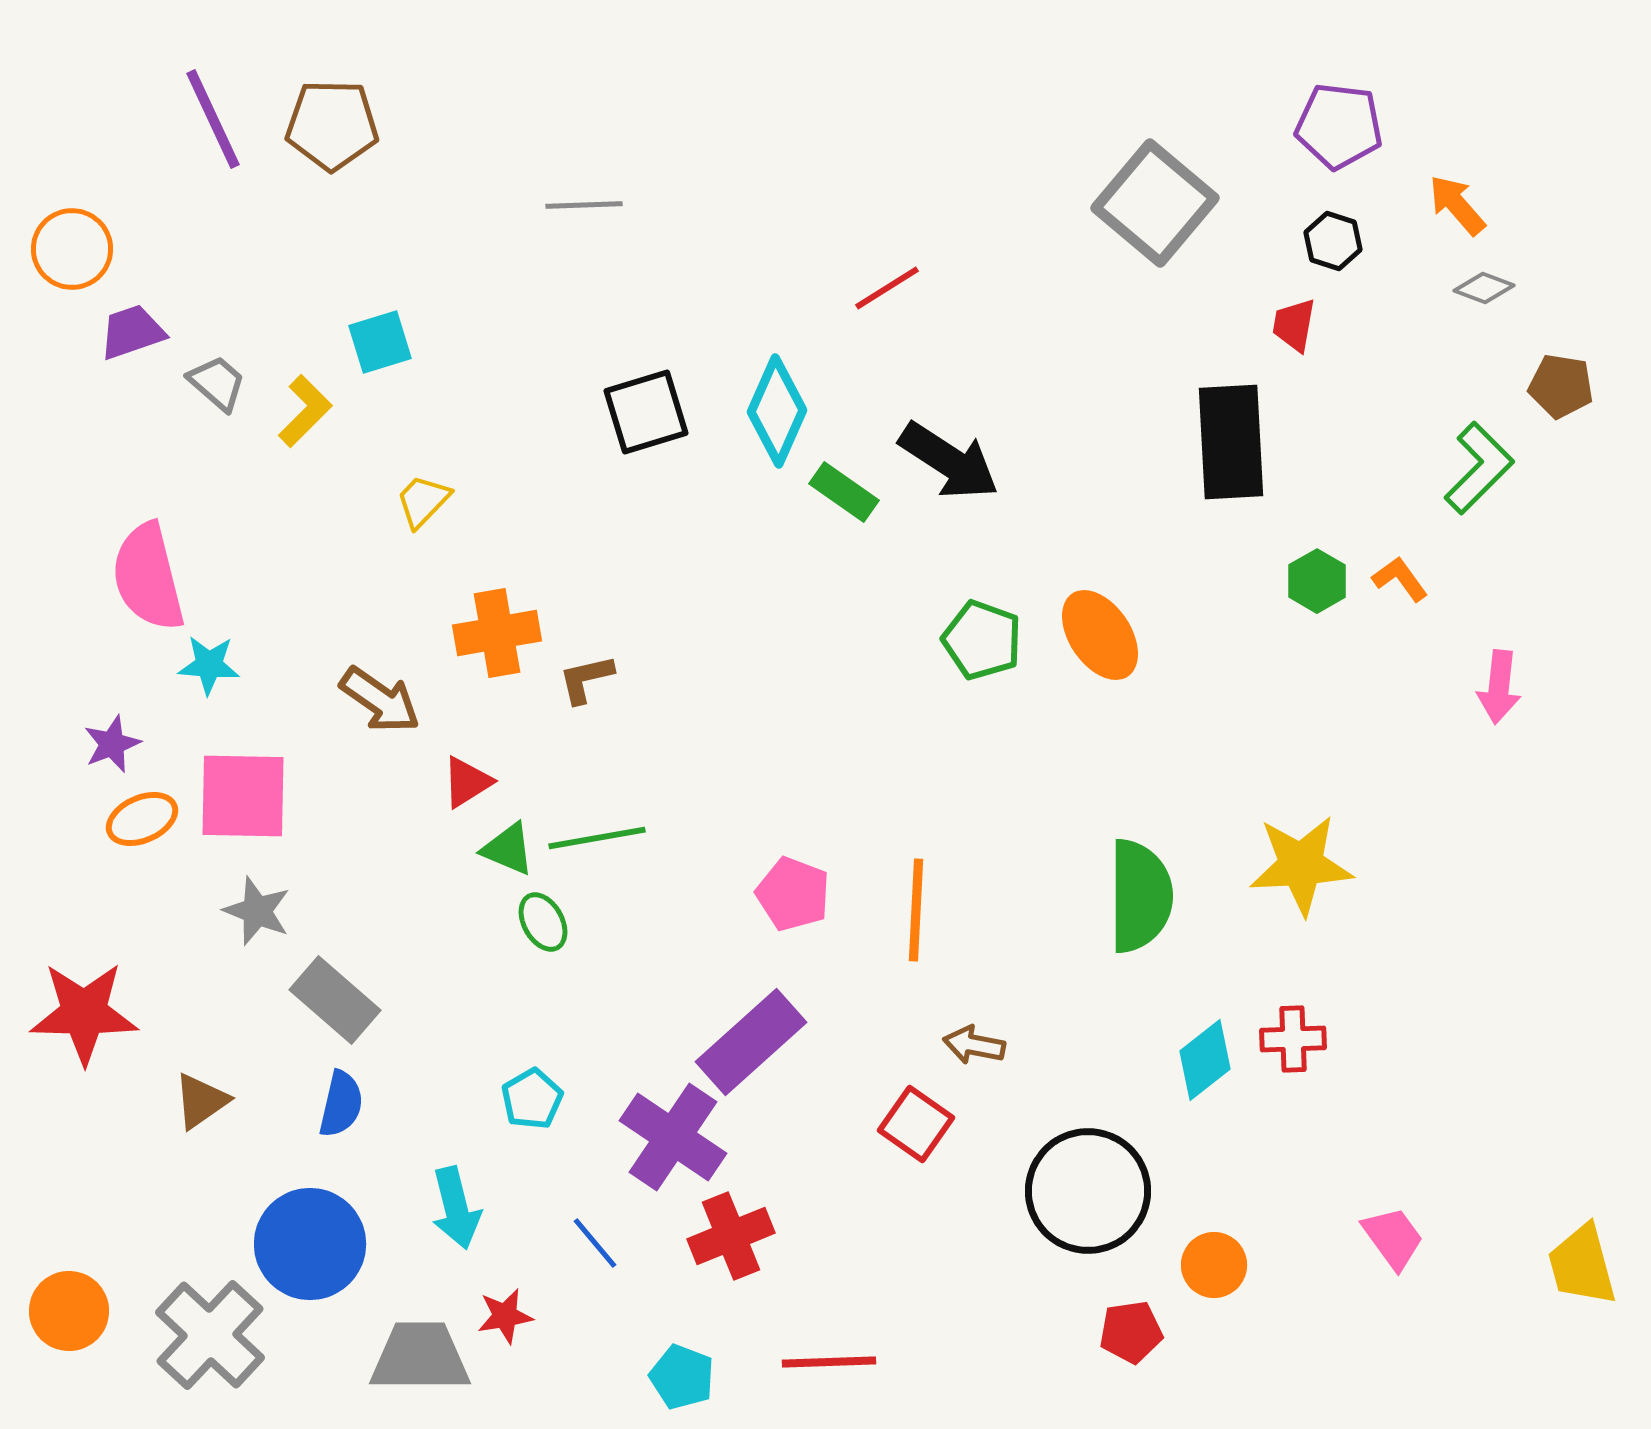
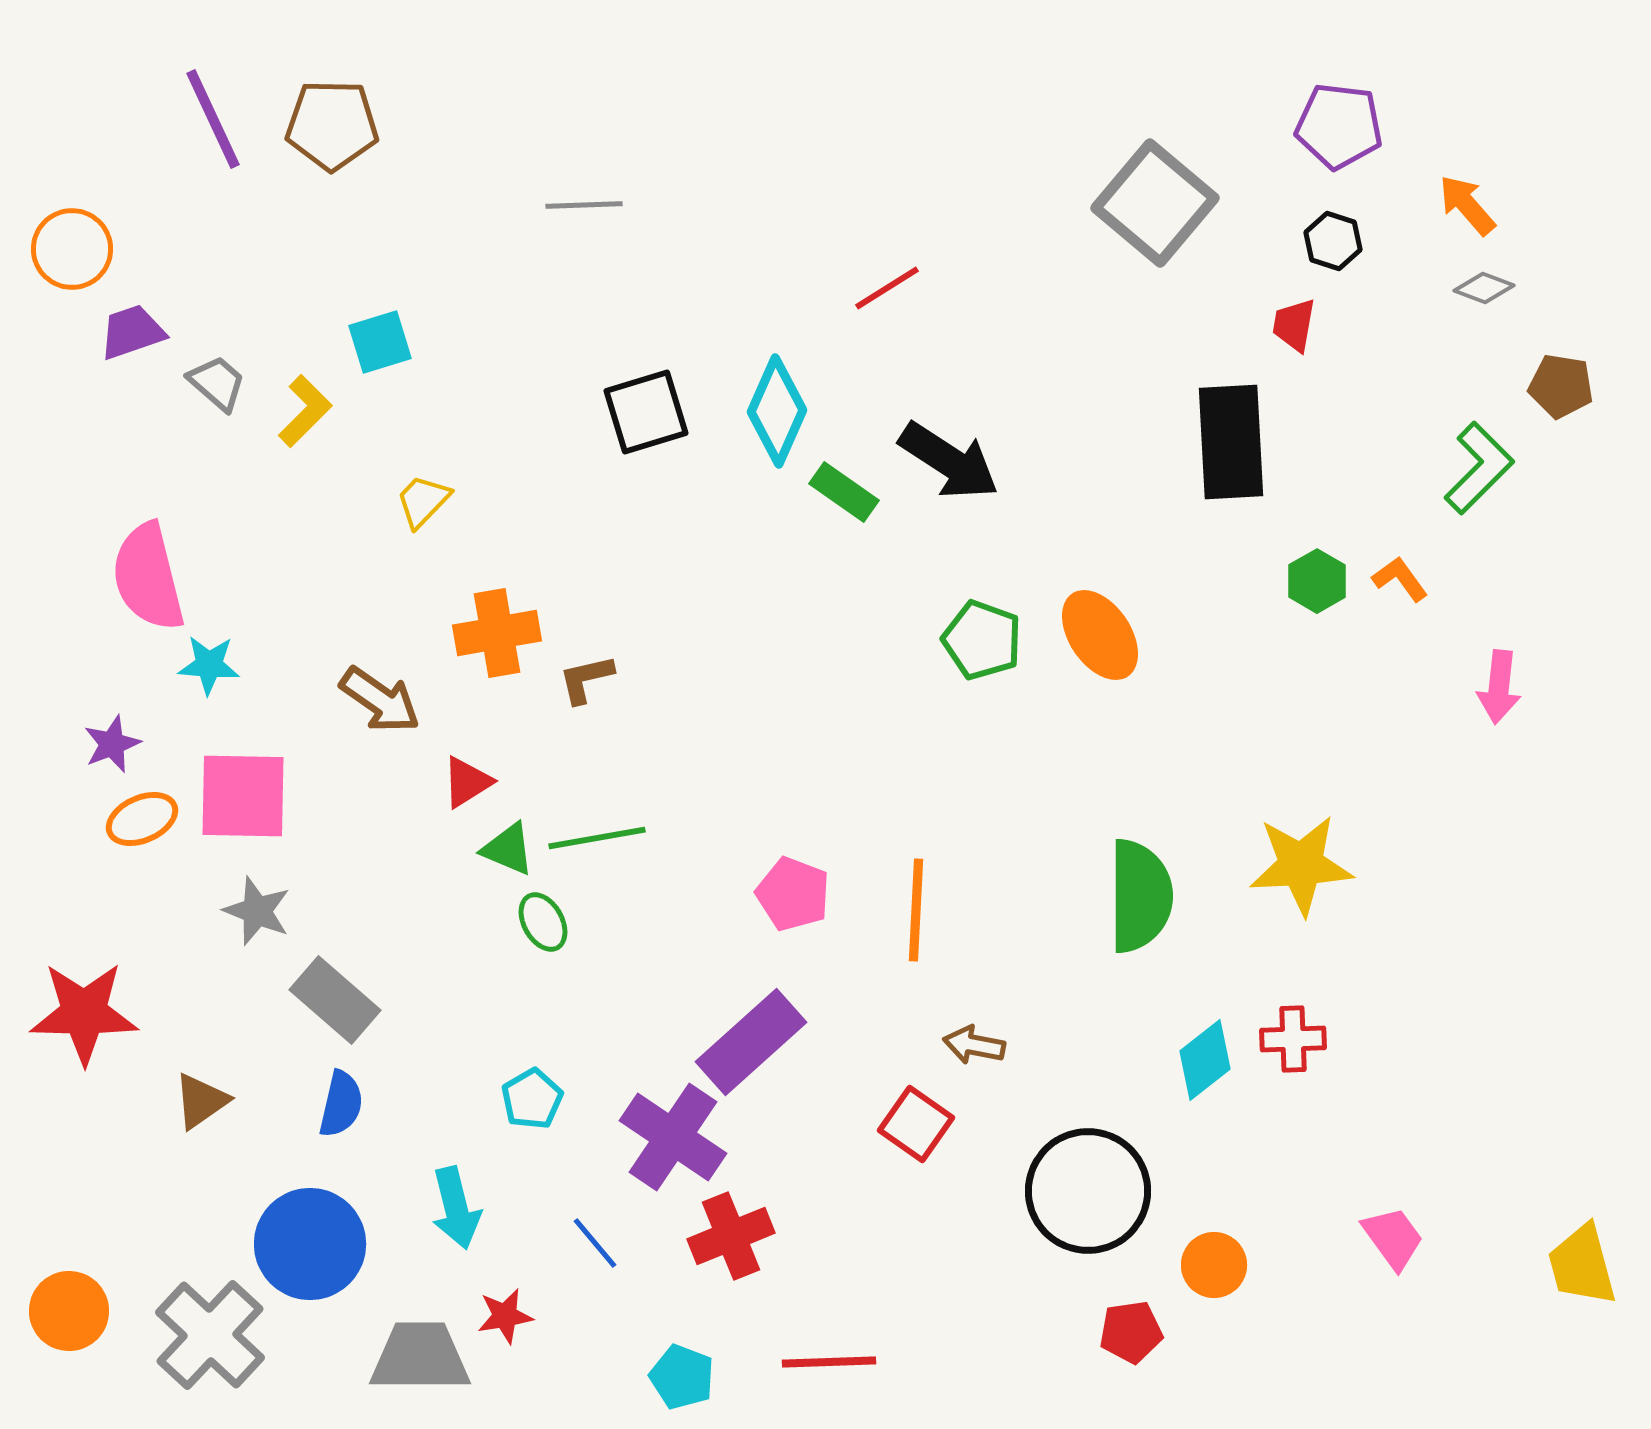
orange arrow at (1457, 205): moved 10 px right
